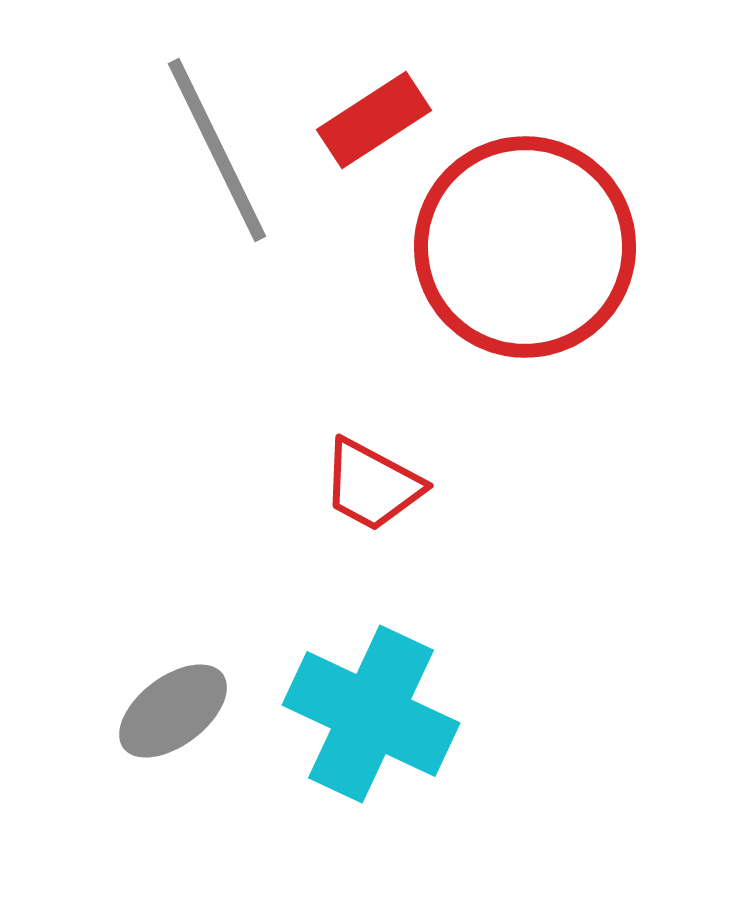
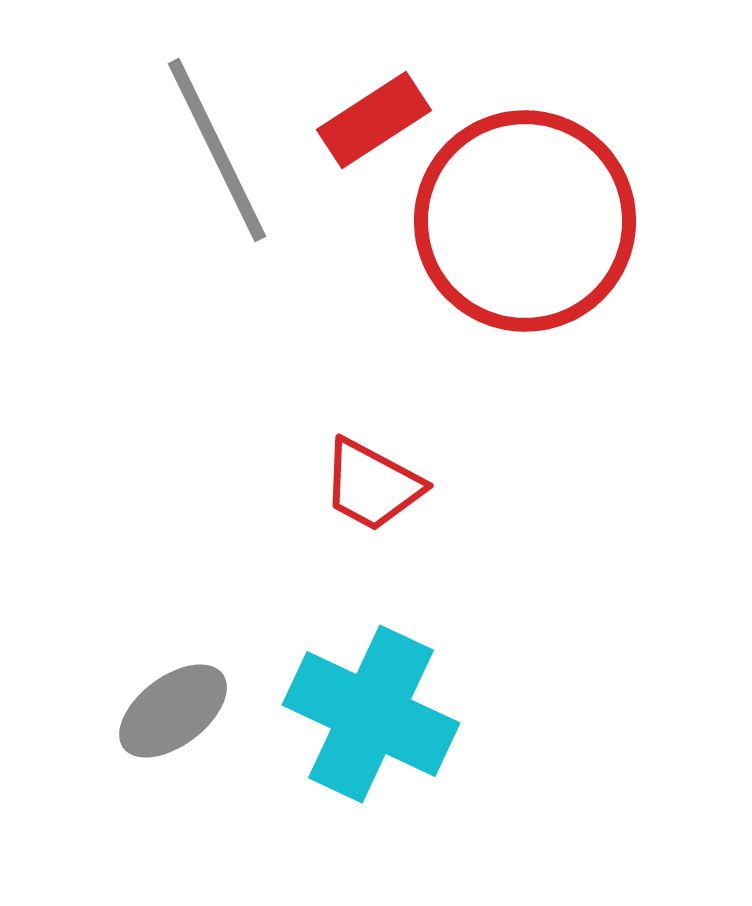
red circle: moved 26 px up
